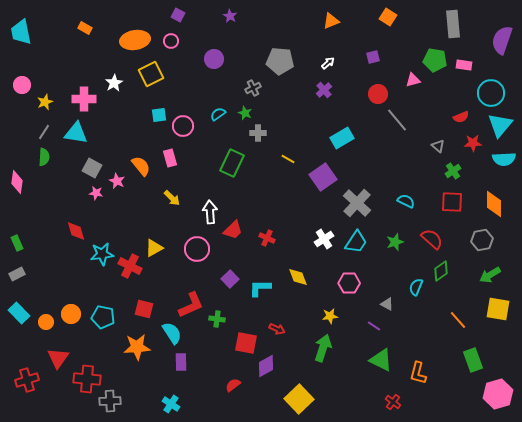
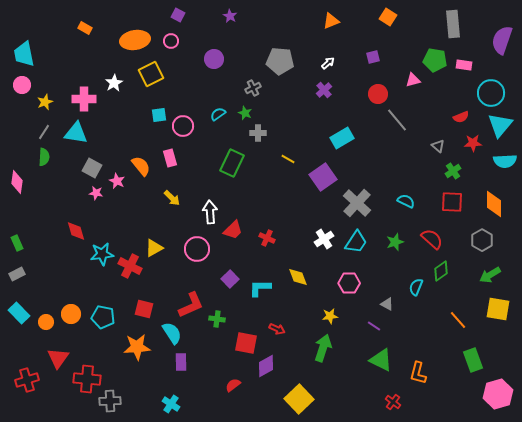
cyan trapezoid at (21, 32): moved 3 px right, 22 px down
cyan semicircle at (504, 159): moved 1 px right, 2 px down
gray hexagon at (482, 240): rotated 20 degrees counterclockwise
